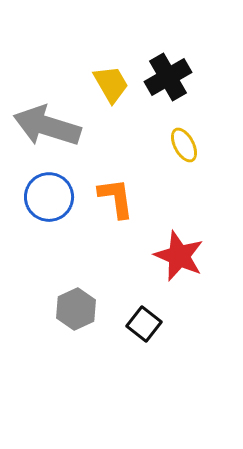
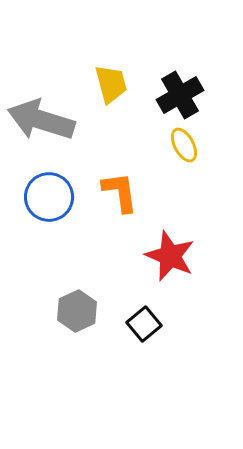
black cross: moved 12 px right, 18 px down
yellow trapezoid: rotated 15 degrees clockwise
gray arrow: moved 6 px left, 6 px up
orange L-shape: moved 4 px right, 6 px up
red star: moved 9 px left
gray hexagon: moved 1 px right, 2 px down
black square: rotated 12 degrees clockwise
